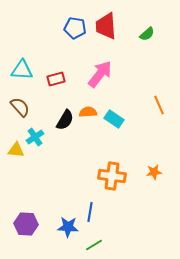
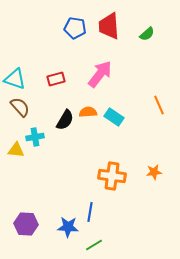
red trapezoid: moved 3 px right
cyan triangle: moved 7 px left, 9 px down; rotated 15 degrees clockwise
cyan rectangle: moved 2 px up
cyan cross: rotated 24 degrees clockwise
